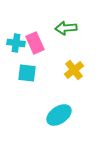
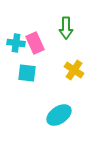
green arrow: rotated 85 degrees counterclockwise
yellow cross: rotated 18 degrees counterclockwise
